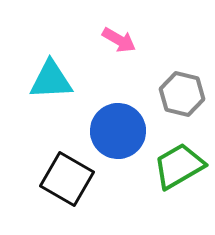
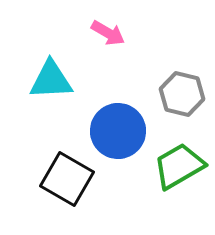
pink arrow: moved 11 px left, 7 px up
